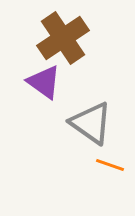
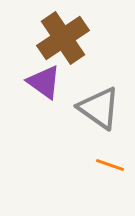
gray triangle: moved 8 px right, 15 px up
